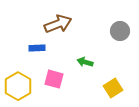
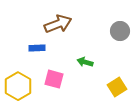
yellow square: moved 4 px right, 1 px up
